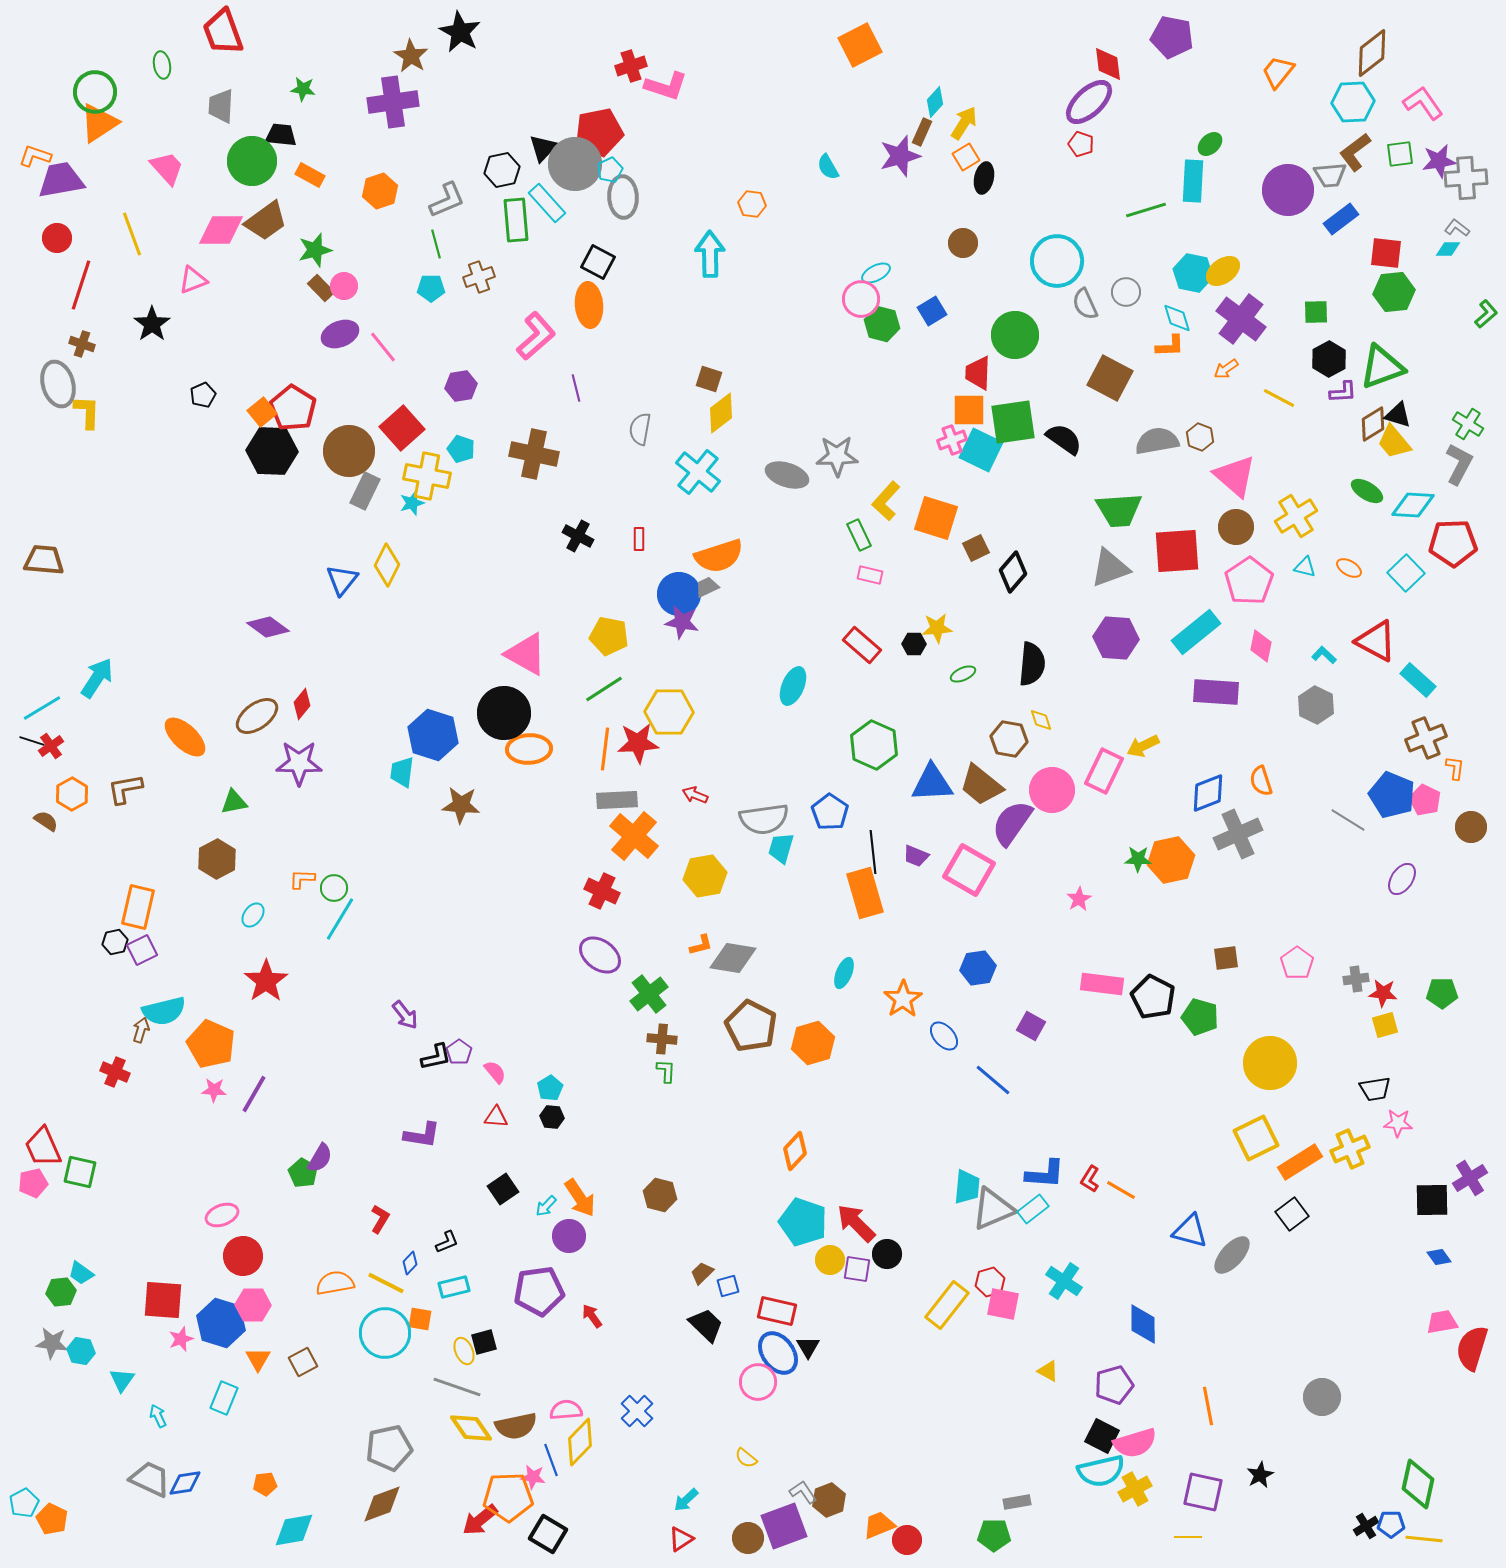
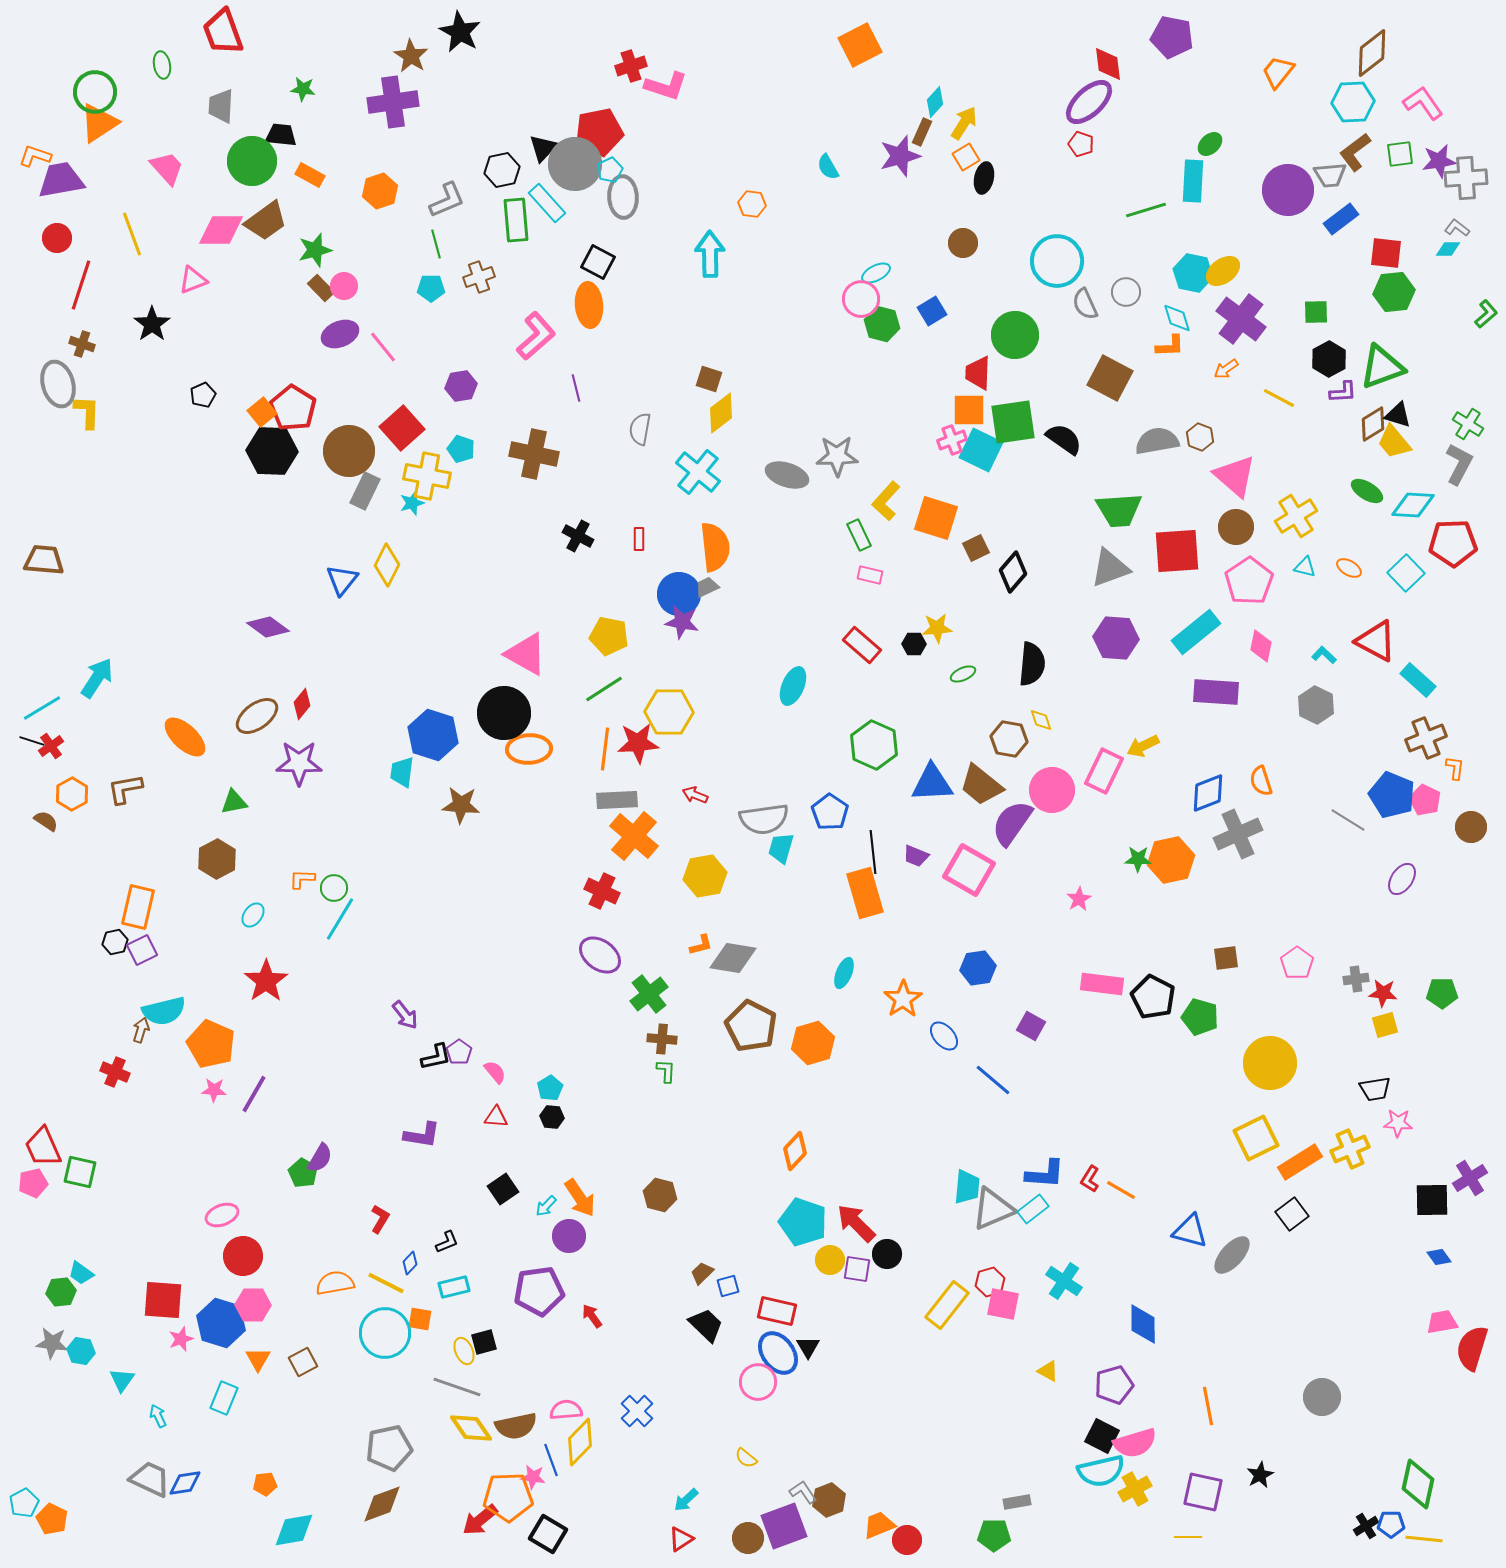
orange semicircle at (719, 556): moved 4 px left, 9 px up; rotated 78 degrees counterclockwise
